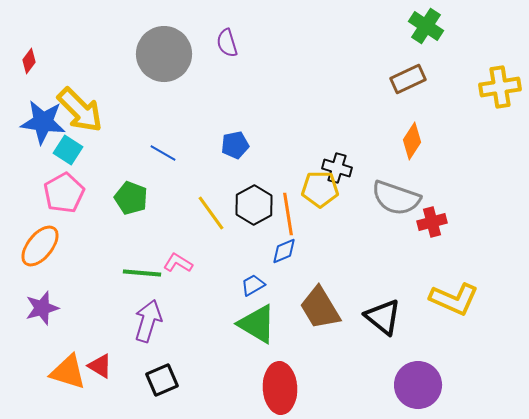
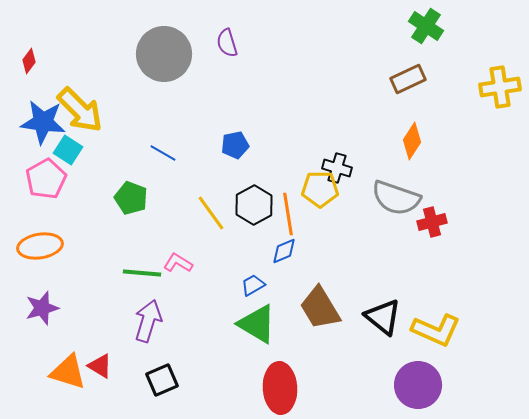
pink pentagon: moved 18 px left, 14 px up
orange ellipse: rotated 42 degrees clockwise
yellow L-shape: moved 18 px left, 31 px down
